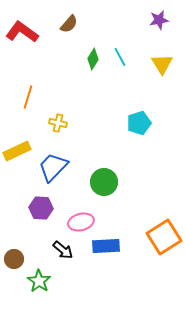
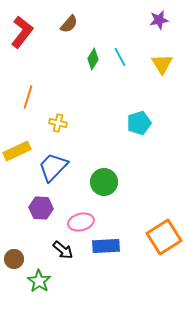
red L-shape: rotated 92 degrees clockwise
